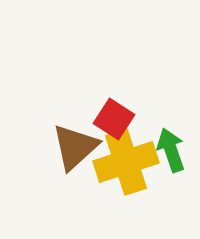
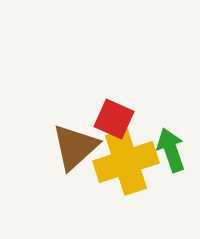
red square: rotated 9 degrees counterclockwise
